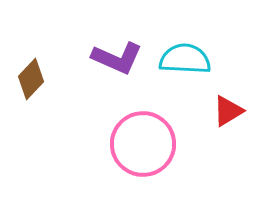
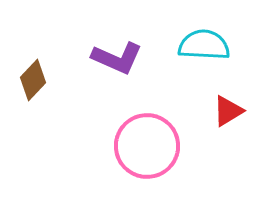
cyan semicircle: moved 19 px right, 14 px up
brown diamond: moved 2 px right, 1 px down
pink circle: moved 4 px right, 2 px down
